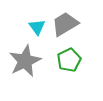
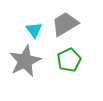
cyan triangle: moved 3 px left, 3 px down
